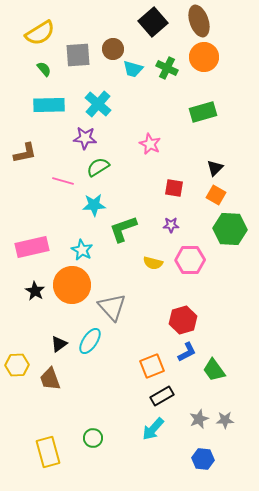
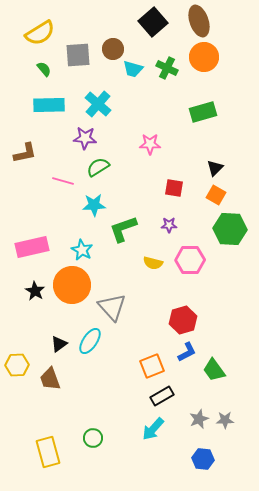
pink star at (150, 144): rotated 25 degrees counterclockwise
purple star at (171, 225): moved 2 px left
